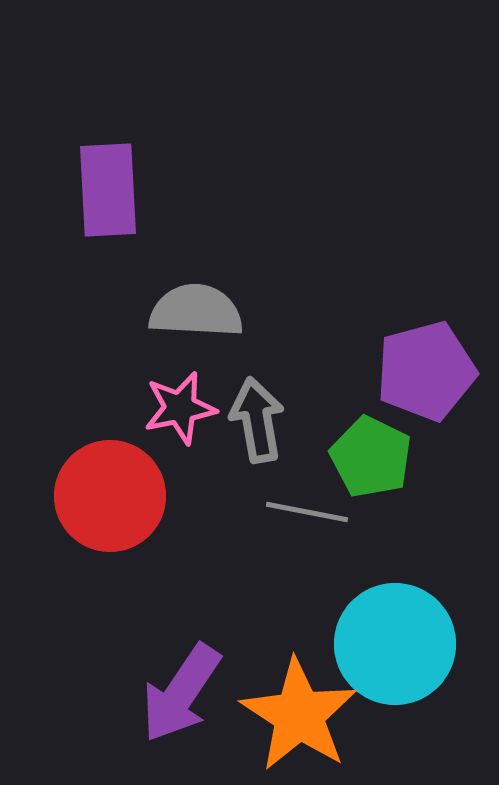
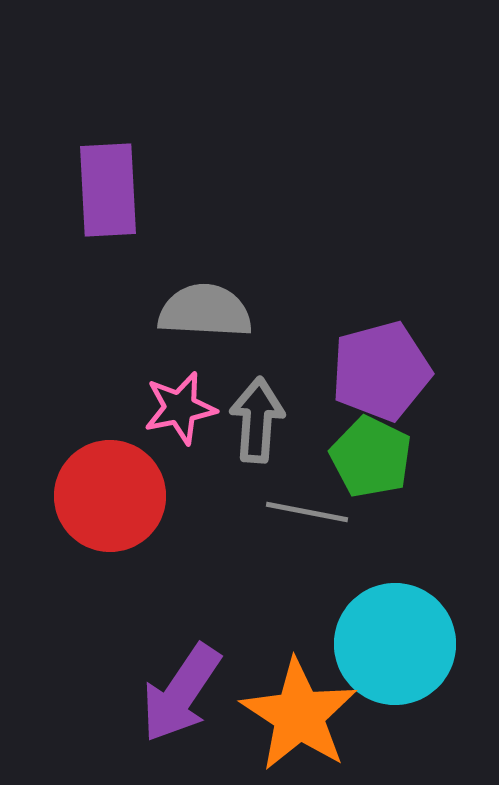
gray semicircle: moved 9 px right
purple pentagon: moved 45 px left
gray arrow: rotated 14 degrees clockwise
